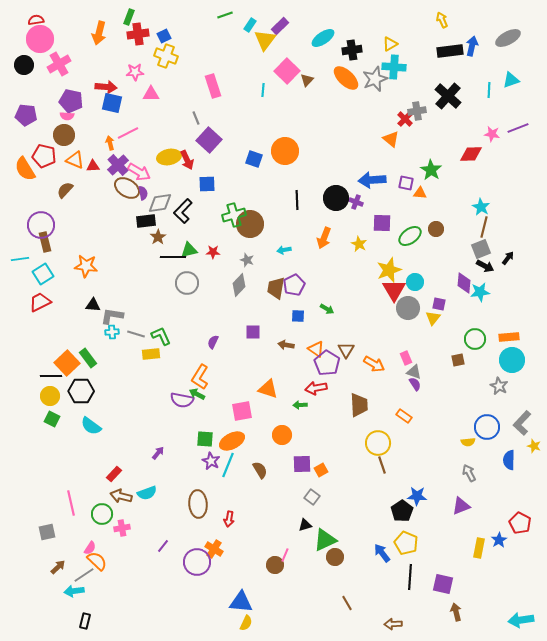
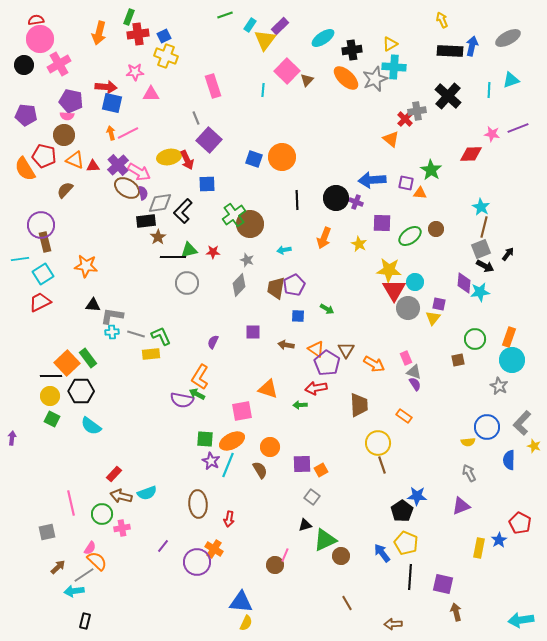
black rectangle at (450, 51): rotated 10 degrees clockwise
orange arrow at (110, 143): moved 1 px right, 10 px up
orange circle at (285, 151): moved 3 px left, 6 px down
green cross at (234, 215): rotated 20 degrees counterclockwise
black arrow at (508, 258): moved 4 px up
yellow star at (389, 270): rotated 25 degrees clockwise
orange rectangle at (509, 337): rotated 66 degrees counterclockwise
orange circle at (282, 435): moved 12 px left, 12 px down
purple arrow at (158, 453): moved 146 px left, 15 px up; rotated 32 degrees counterclockwise
brown circle at (335, 557): moved 6 px right, 1 px up
